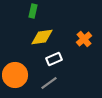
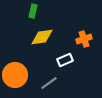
orange cross: rotated 21 degrees clockwise
white rectangle: moved 11 px right, 1 px down
